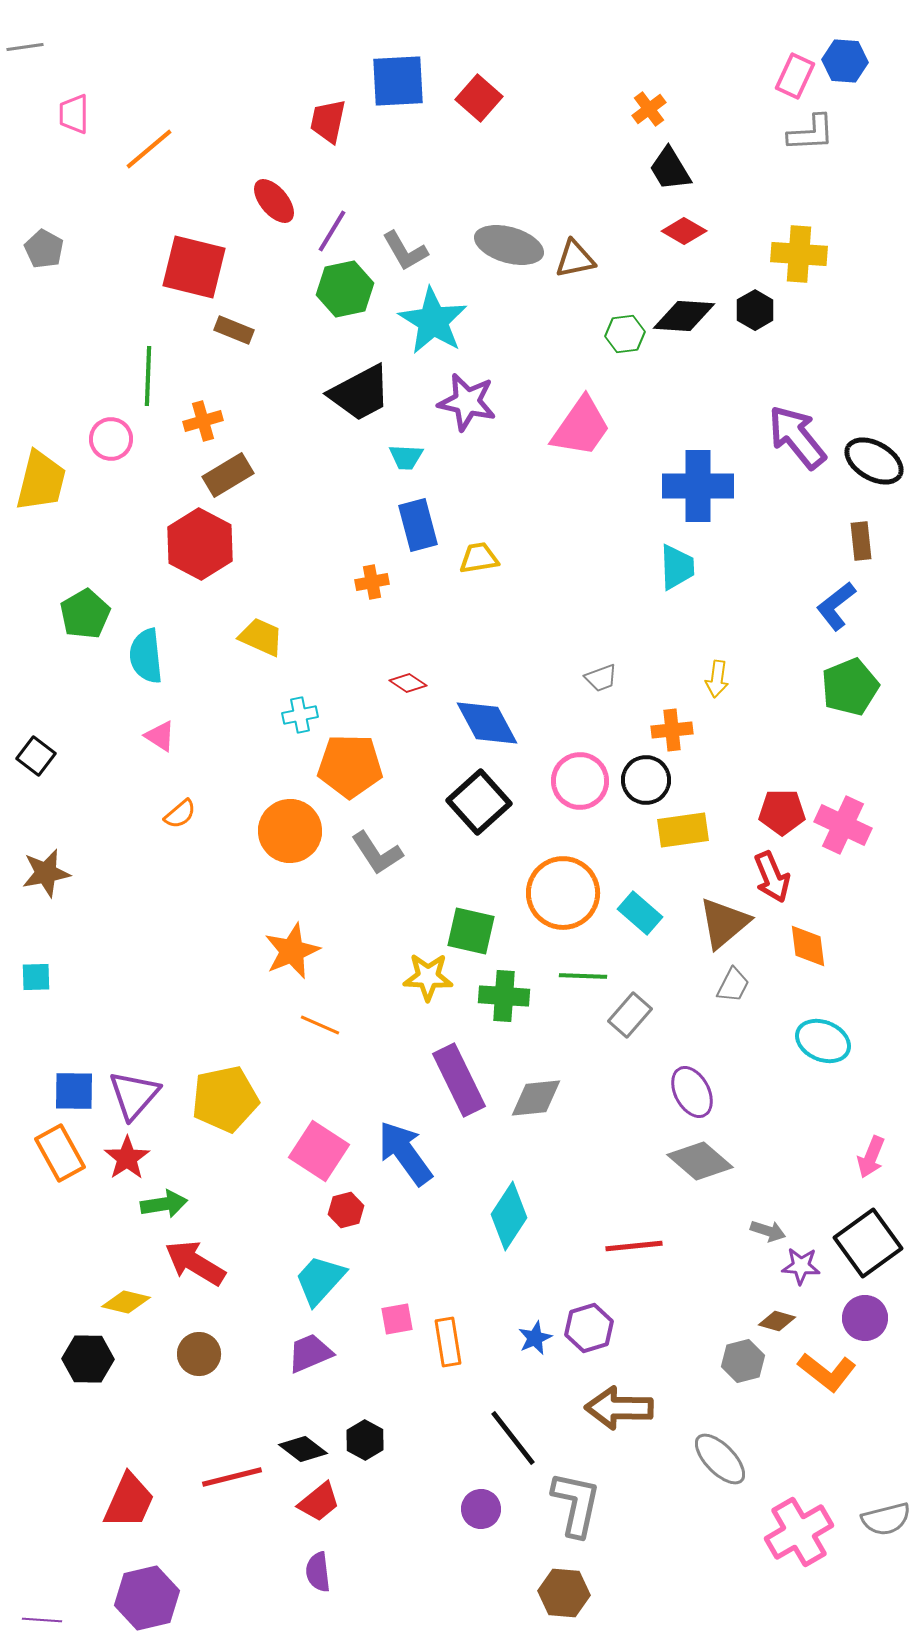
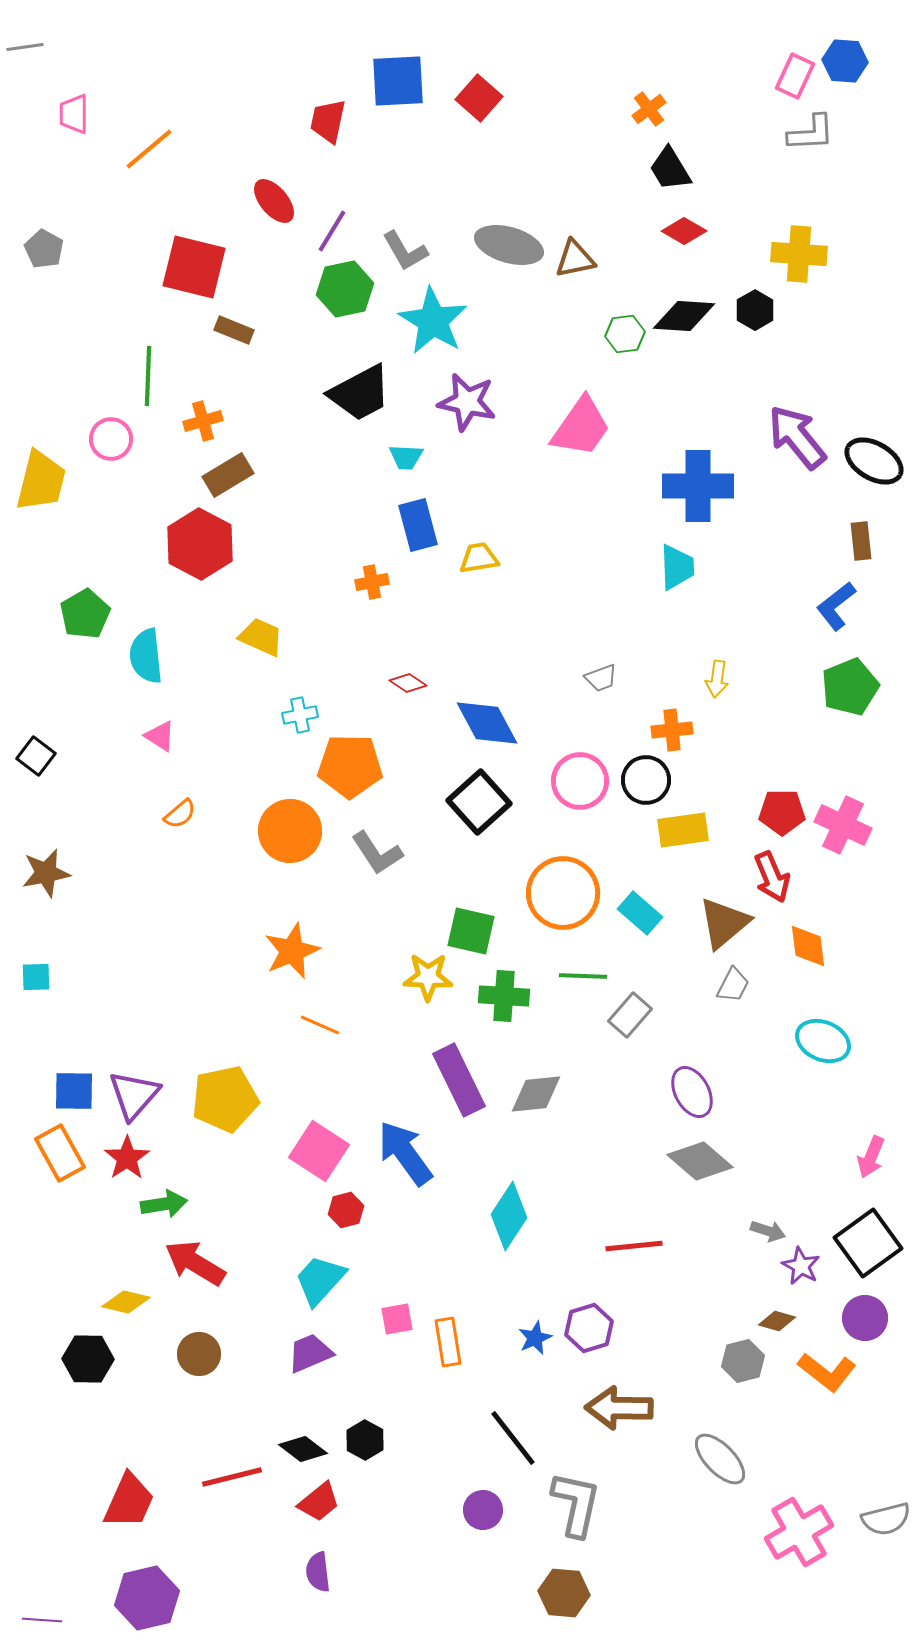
gray diamond at (536, 1098): moved 4 px up
purple star at (801, 1266): rotated 24 degrees clockwise
purple circle at (481, 1509): moved 2 px right, 1 px down
